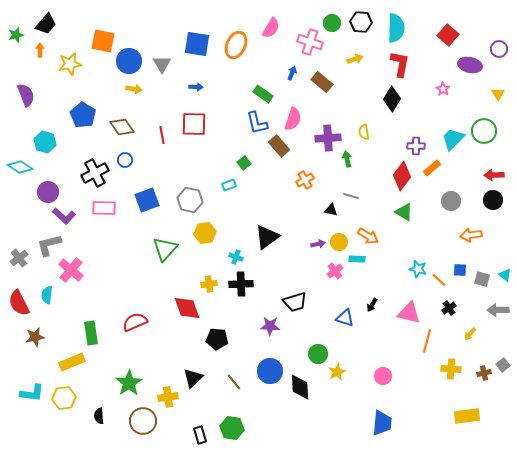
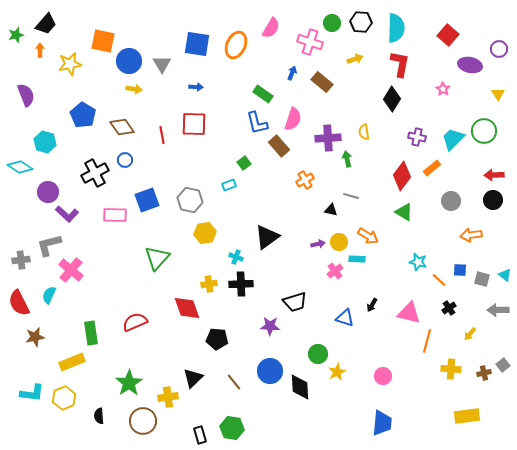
purple cross at (416, 146): moved 1 px right, 9 px up; rotated 12 degrees clockwise
pink rectangle at (104, 208): moved 11 px right, 7 px down
purple L-shape at (64, 216): moved 3 px right, 2 px up
green triangle at (165, 249): moved 8 px left, 9 px down
gray cross at (19, 258): moved 2 px right, 2 px down; rotated 30 degrees clockwise
cyan star at (418, 269): moved 7 px up
cyan semicircle at (47, 295): moved 2 px right; rotated 18 degrees clockwise
yellow hexagon at (64, 398): rotated 15 degrees counterclockwise
